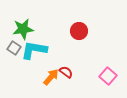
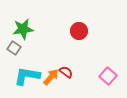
cyan L-shape: moved 7 px left, 26 px down
